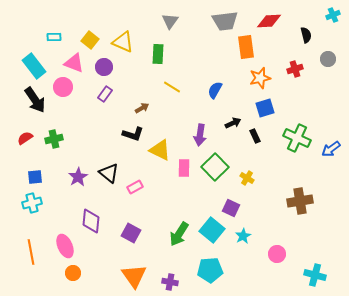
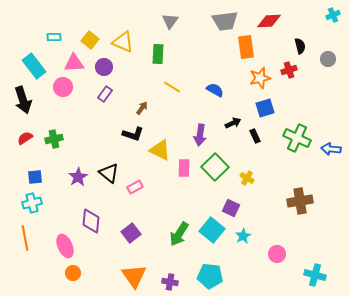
black semicircle at (306, 35): moved 6 px left, 11 px down
pink triangle at (74, 63): rotated 25 degrees counterclockwise
red cross at (295, 69): moved 6 px left, 1 px down
blue semicircle at (215, 90): rotated 90 degrees clockwise
black arrow at (35, 100): moved 12 px left; rotated 16 degrees clockwise
brown arrow at (142, 108): rotated 24 degrees counterclockwise
blue arrow at (331, 149): rotated 42 degrees clockwise
purple square at (131, 233): rotated 24 degrees clockwise
orange line at (31, 252): moved 6 px left, 14 px up
cyan pentagon at (210, 270): moved 6 px down; rotated 10 degrees clockwise
